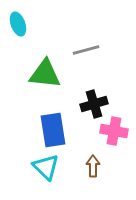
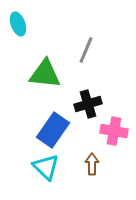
gray line: rotated 52 degrees counterclockwise
black cross: moved 6 px left
blue rectangle: rotated 44 degrees clockwise
brown arrow: moved 1 px left, 2 px up
